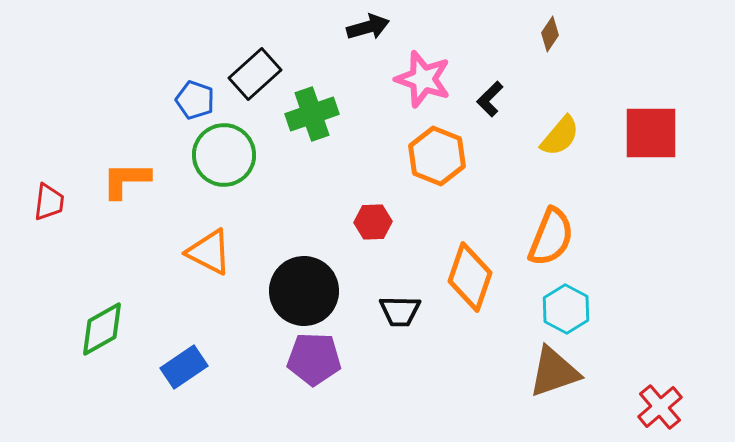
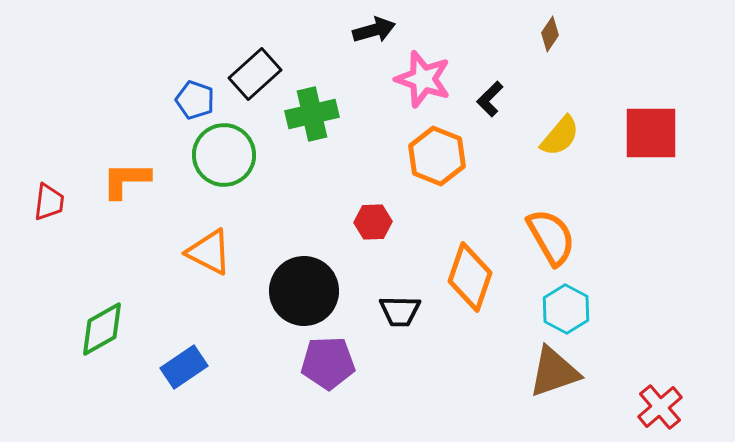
black arrow: moved 6 px right, 3 px down
green cross: rotated 6 degrees clockwise
orange semicircle: rotated 52 degrees counterclockwise
purple pentagon: moved 14 px right, 4 px down; rotated 4 degrees counterclockwise
